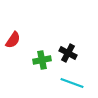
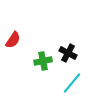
green cross: moved 1 px right, 1 px down
cyan line: rotated 70 degrees counterclockwise
